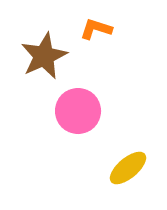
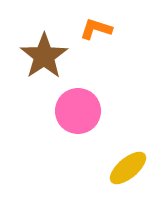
brown star: rotated 9 degrees counterclockwise
